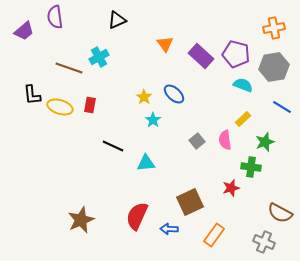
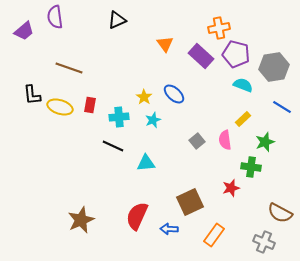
orange cross: moved 55 px left
cyan cross: moved 20 px right, 60 px down; rotated 24 degrees clockwise
cyan star: rotated 14 degrees clockwise
